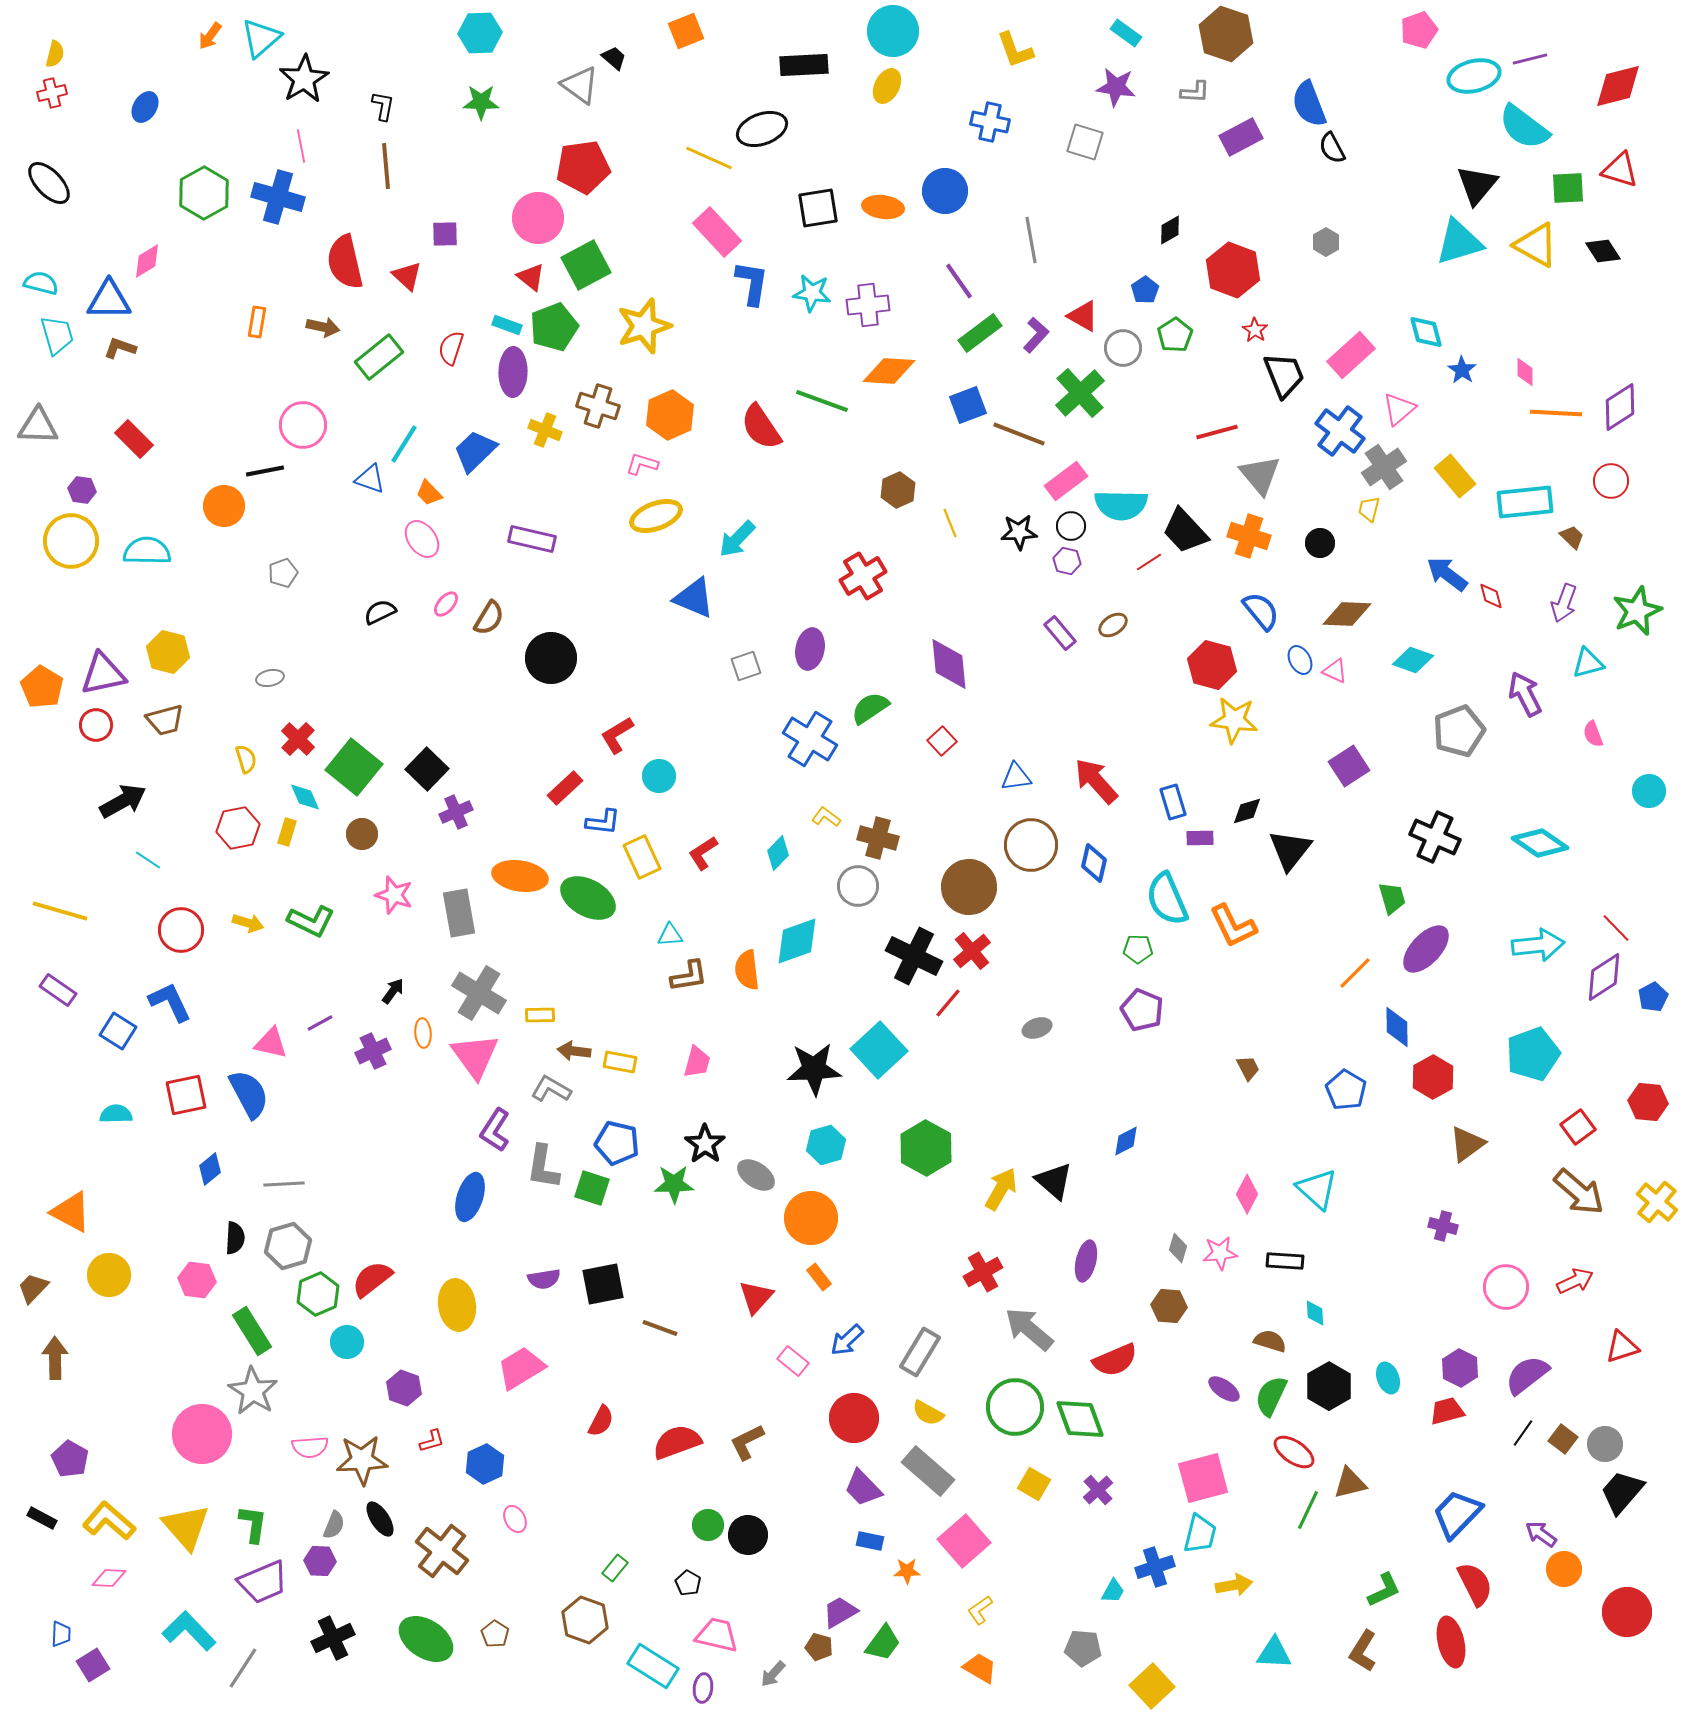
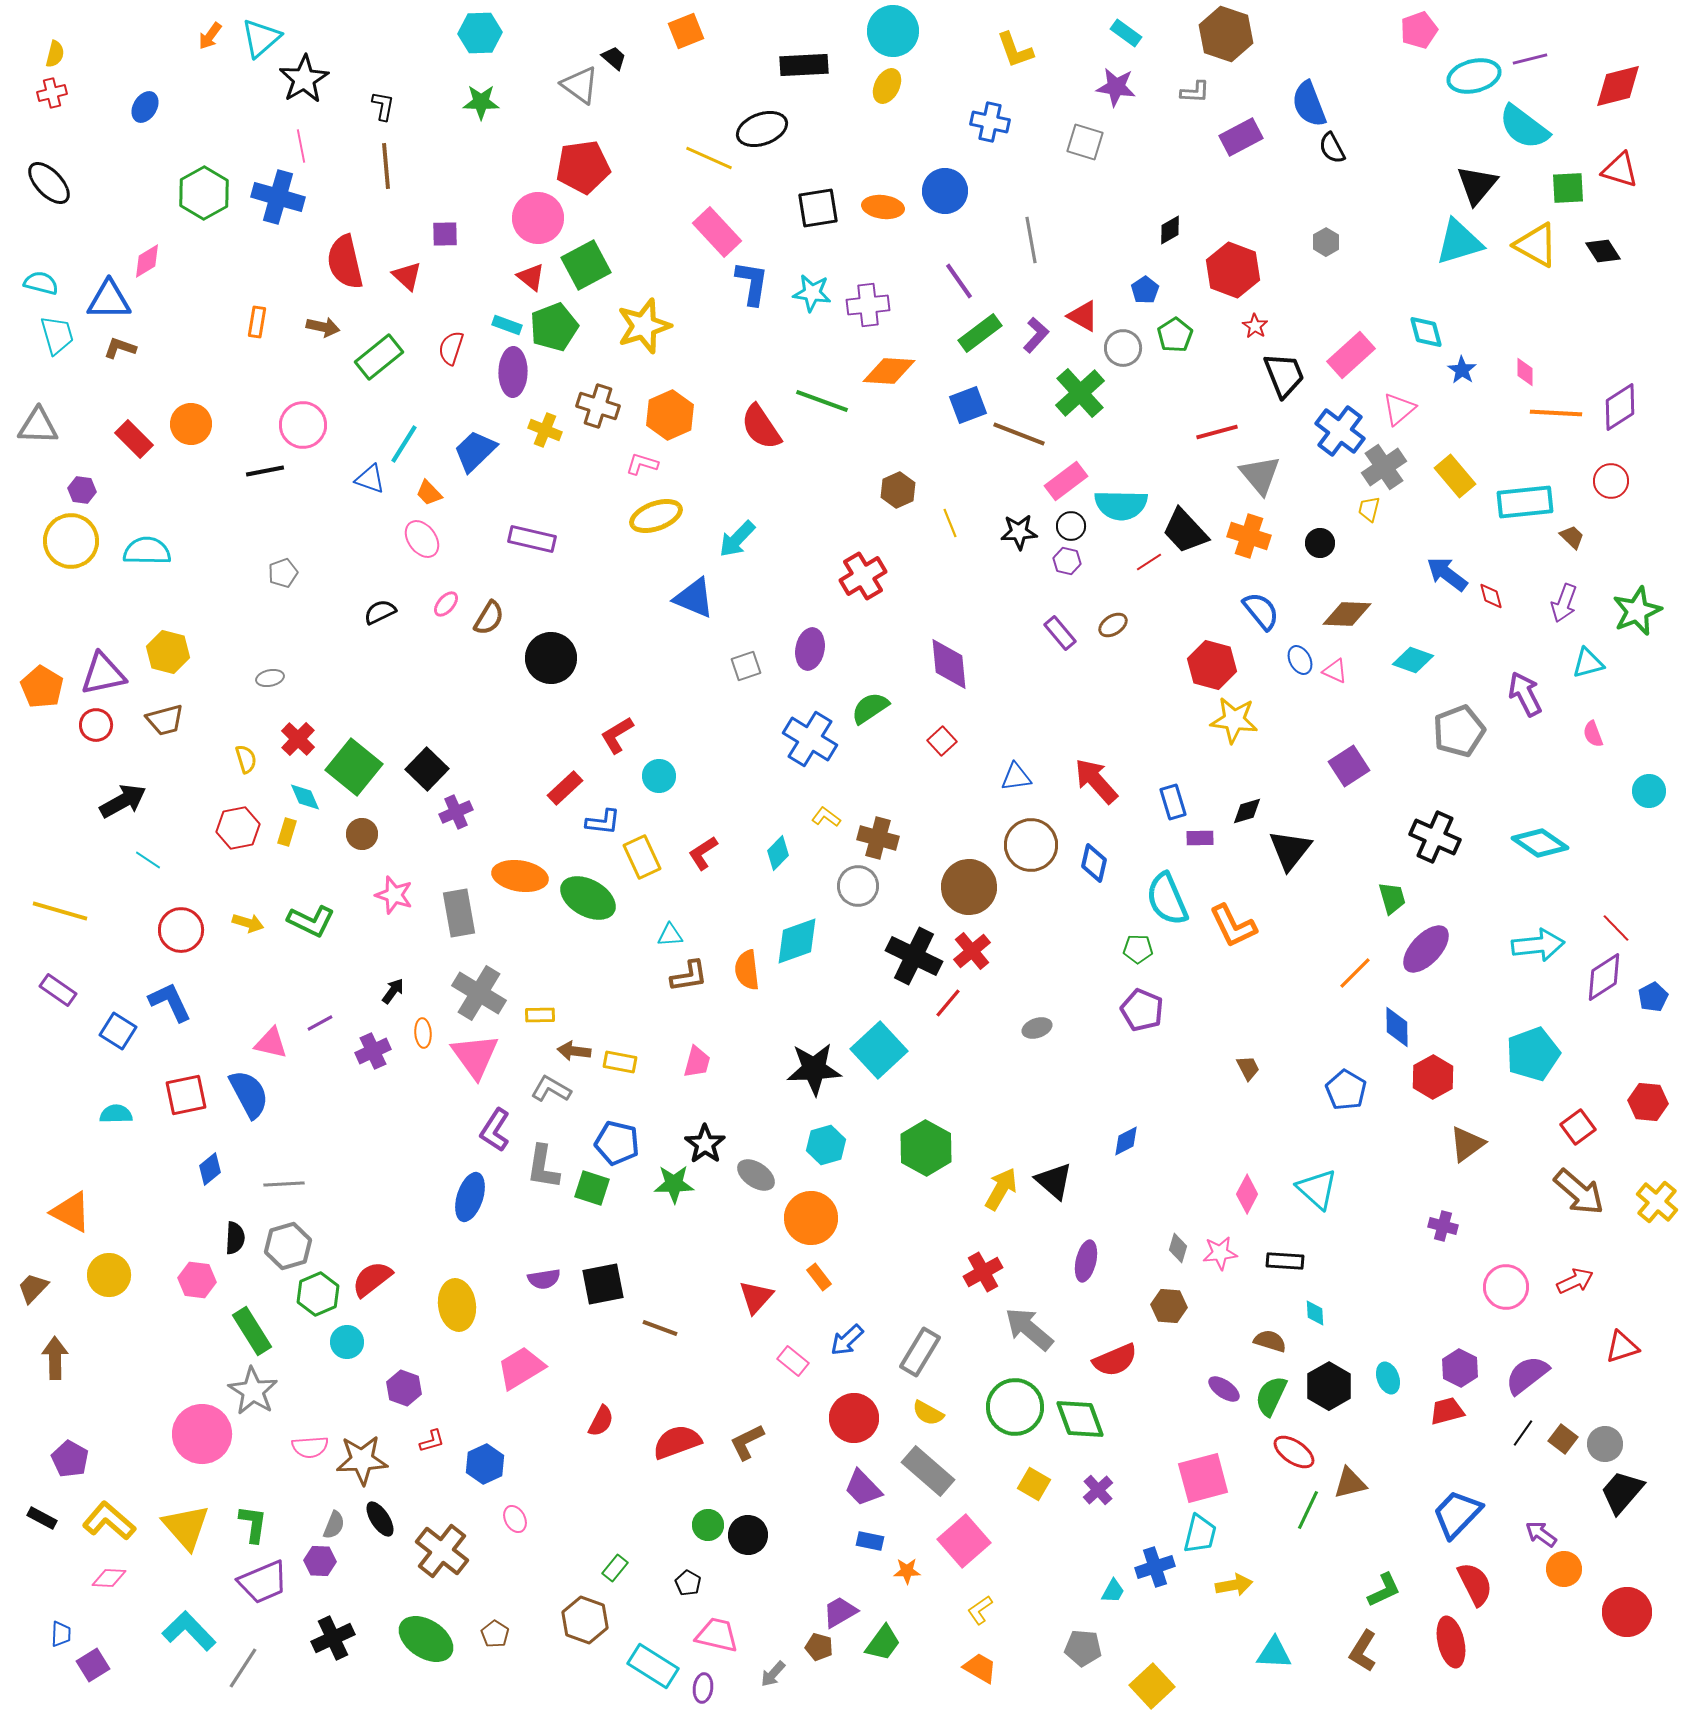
red star at (1255, 330): moved 4 px up
orange circle at (224, 506): moved 33 px left, 82 px up
